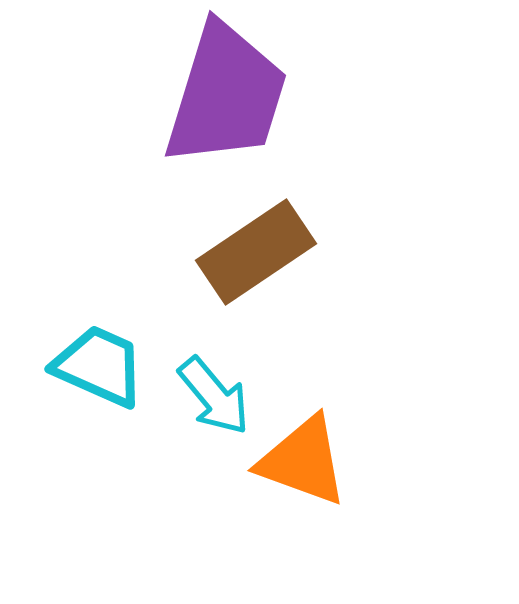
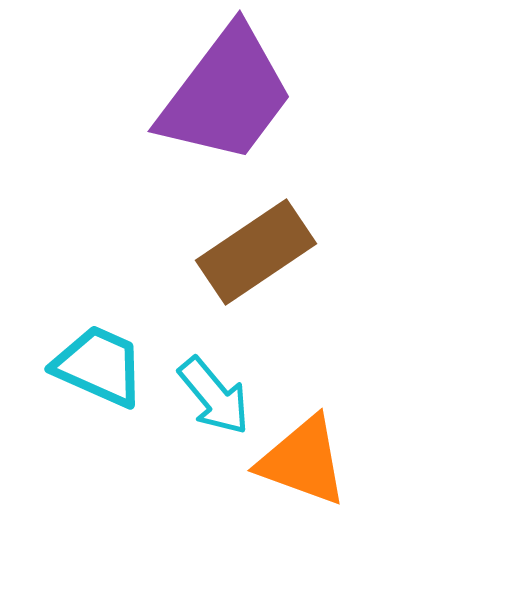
purple trapezoid: rotated 20 degrees clockwise
